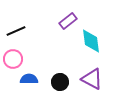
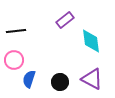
purple rectangle: moved 3 px left, 1 px up
black line: rotated 18 degrees clockwise
pink circle: moved 1 px right, 1 px down
blue semicircle: rotated 72 degrees counterclockwise
